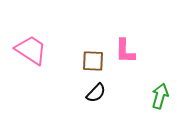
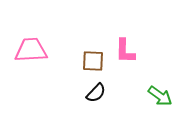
pink trapezoid: rotated 36 degrees counterclockwise
green arrow: rotated 110 degrees clockwise
